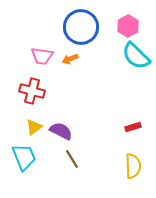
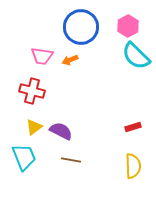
orange arrow: moved 1 px down
brown line: moved 1 px left, 1 px down; rotated 48 degrees counterclockwise
